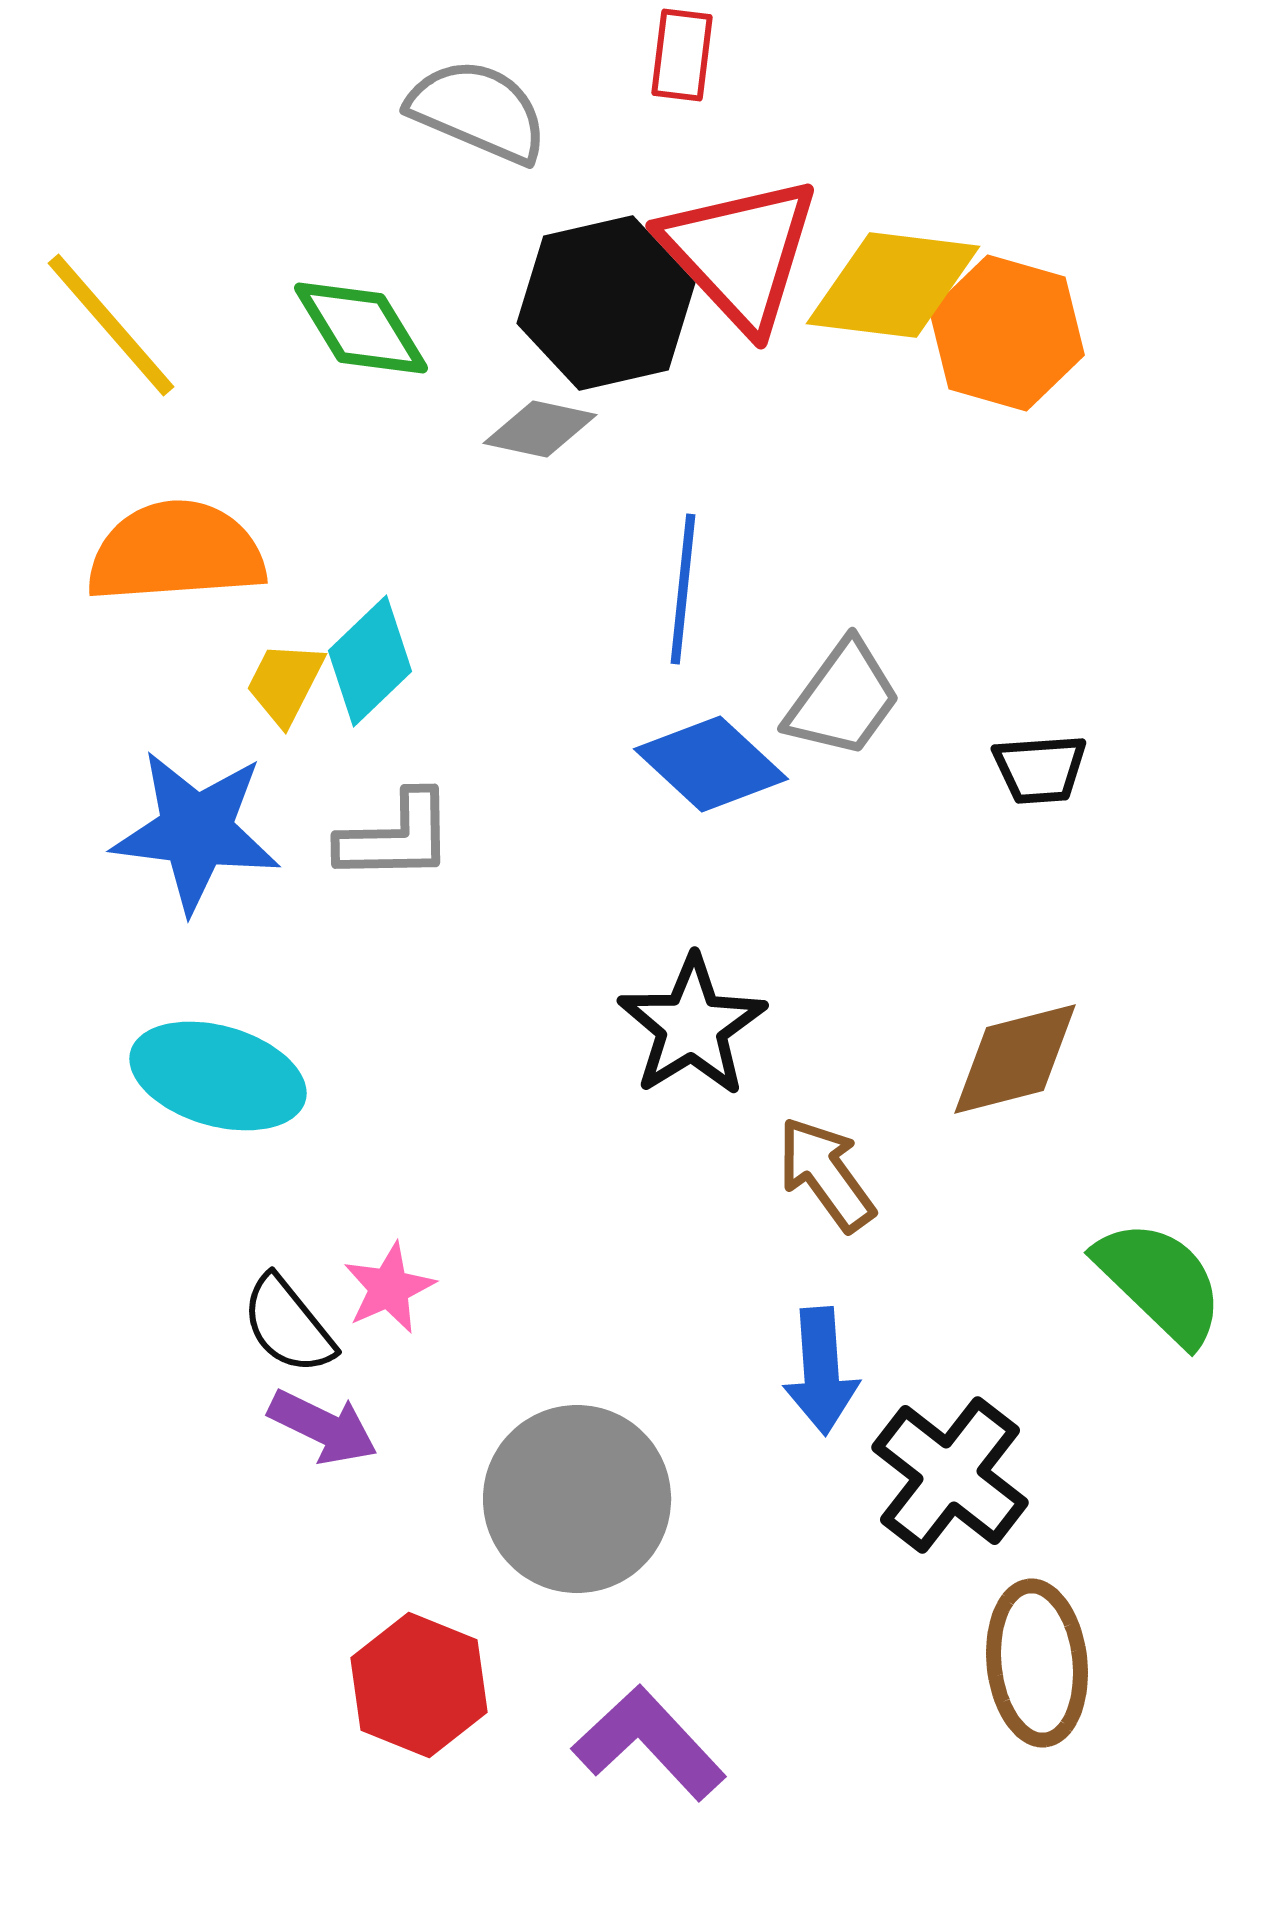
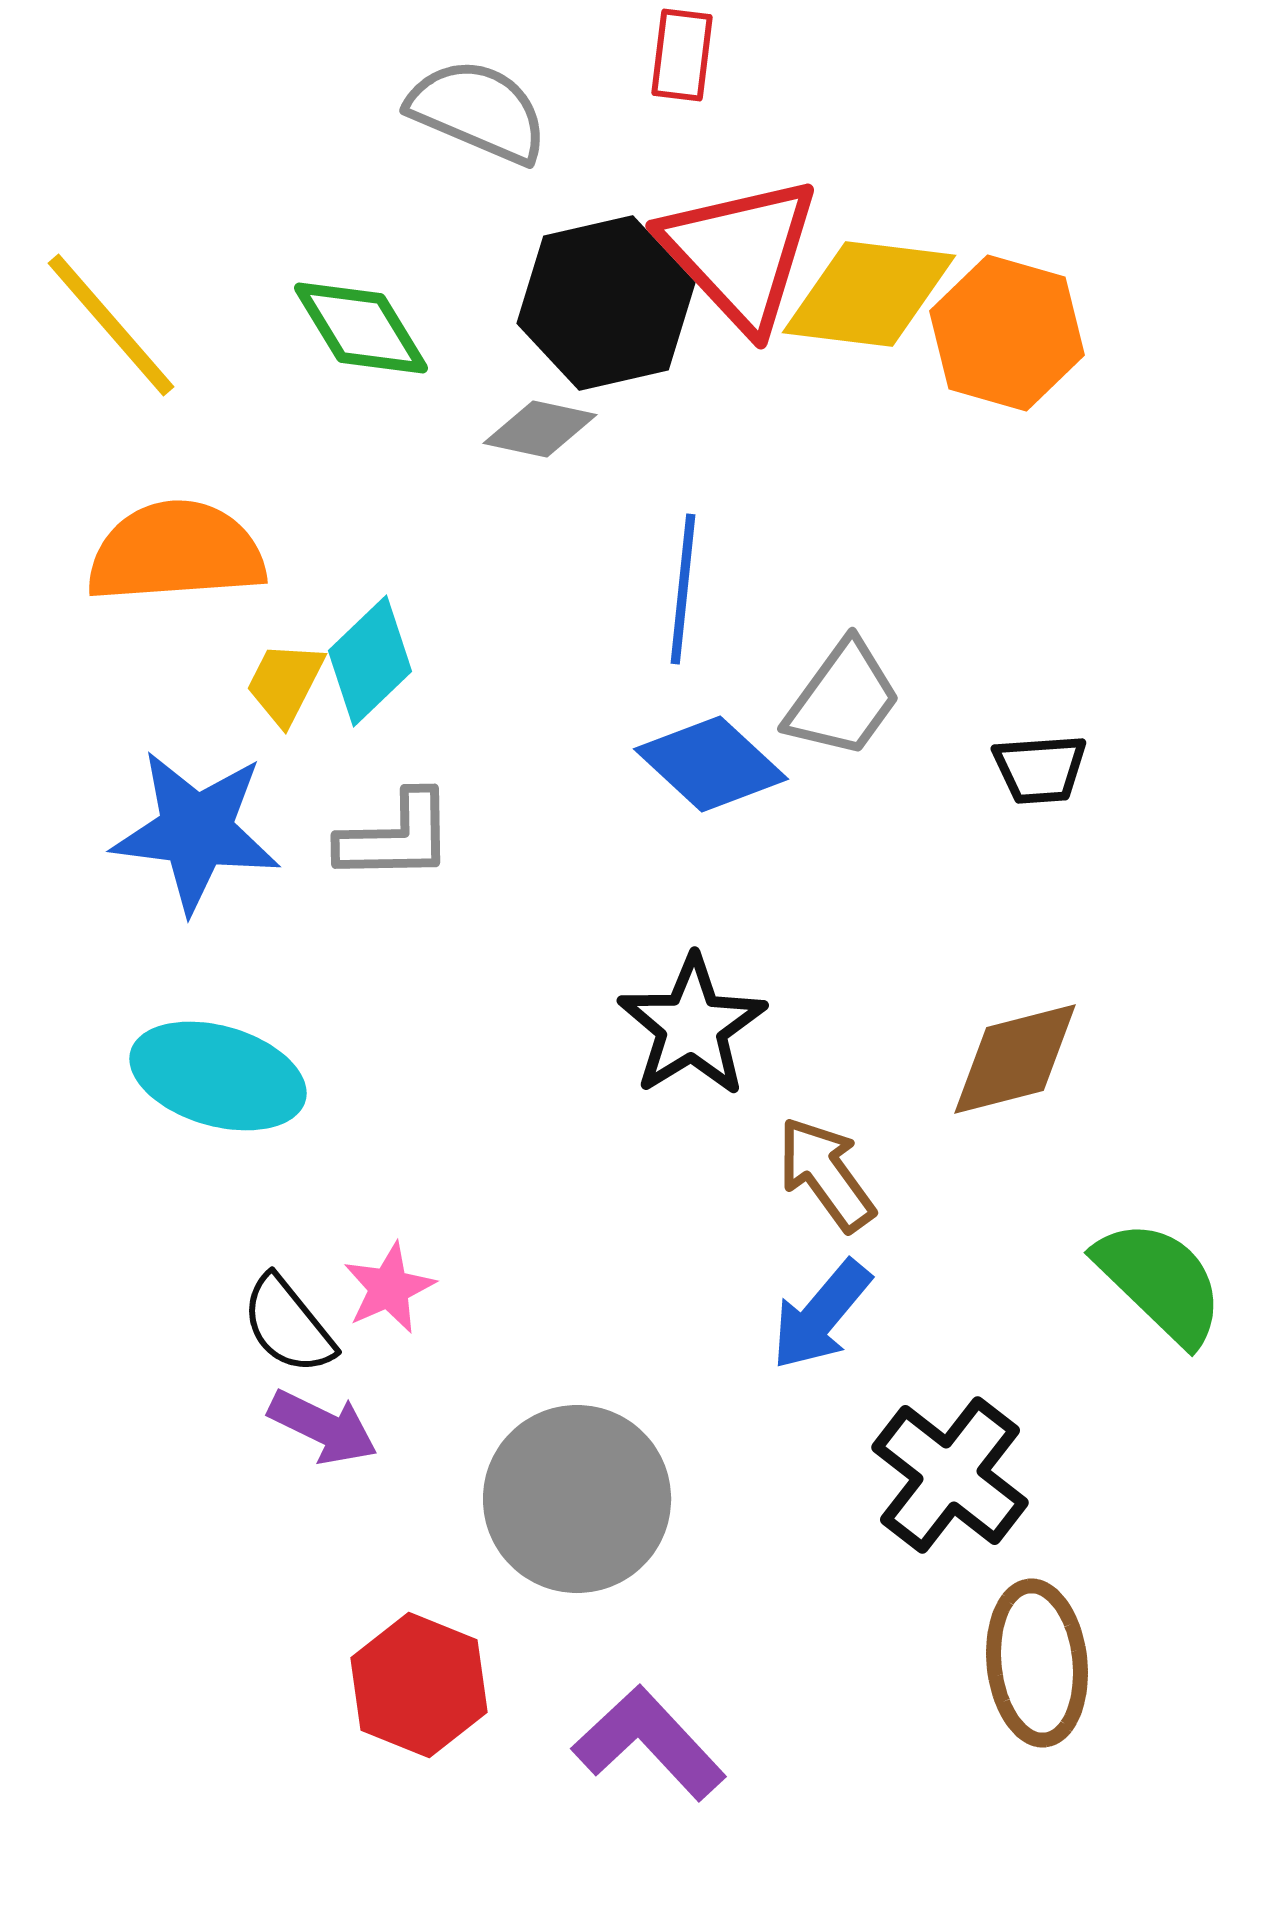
yellow diamond: moved 24 px left, 9 px down
blue arrow: moved 56 px up; rotated 44 degrees clockwise
